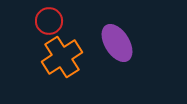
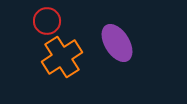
red circle: moved 2 px left
